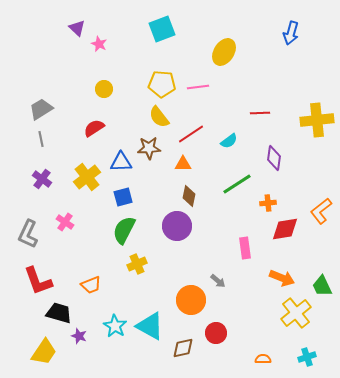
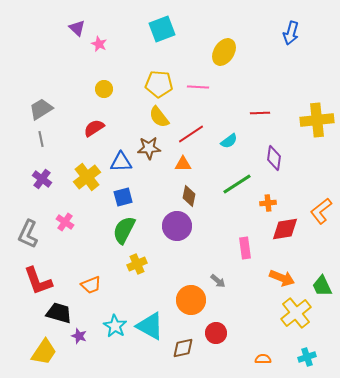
yellow pentagon at (162, 84): moved 3 px left
pink line at (198, 87): rotated 10 degrees clockwise
